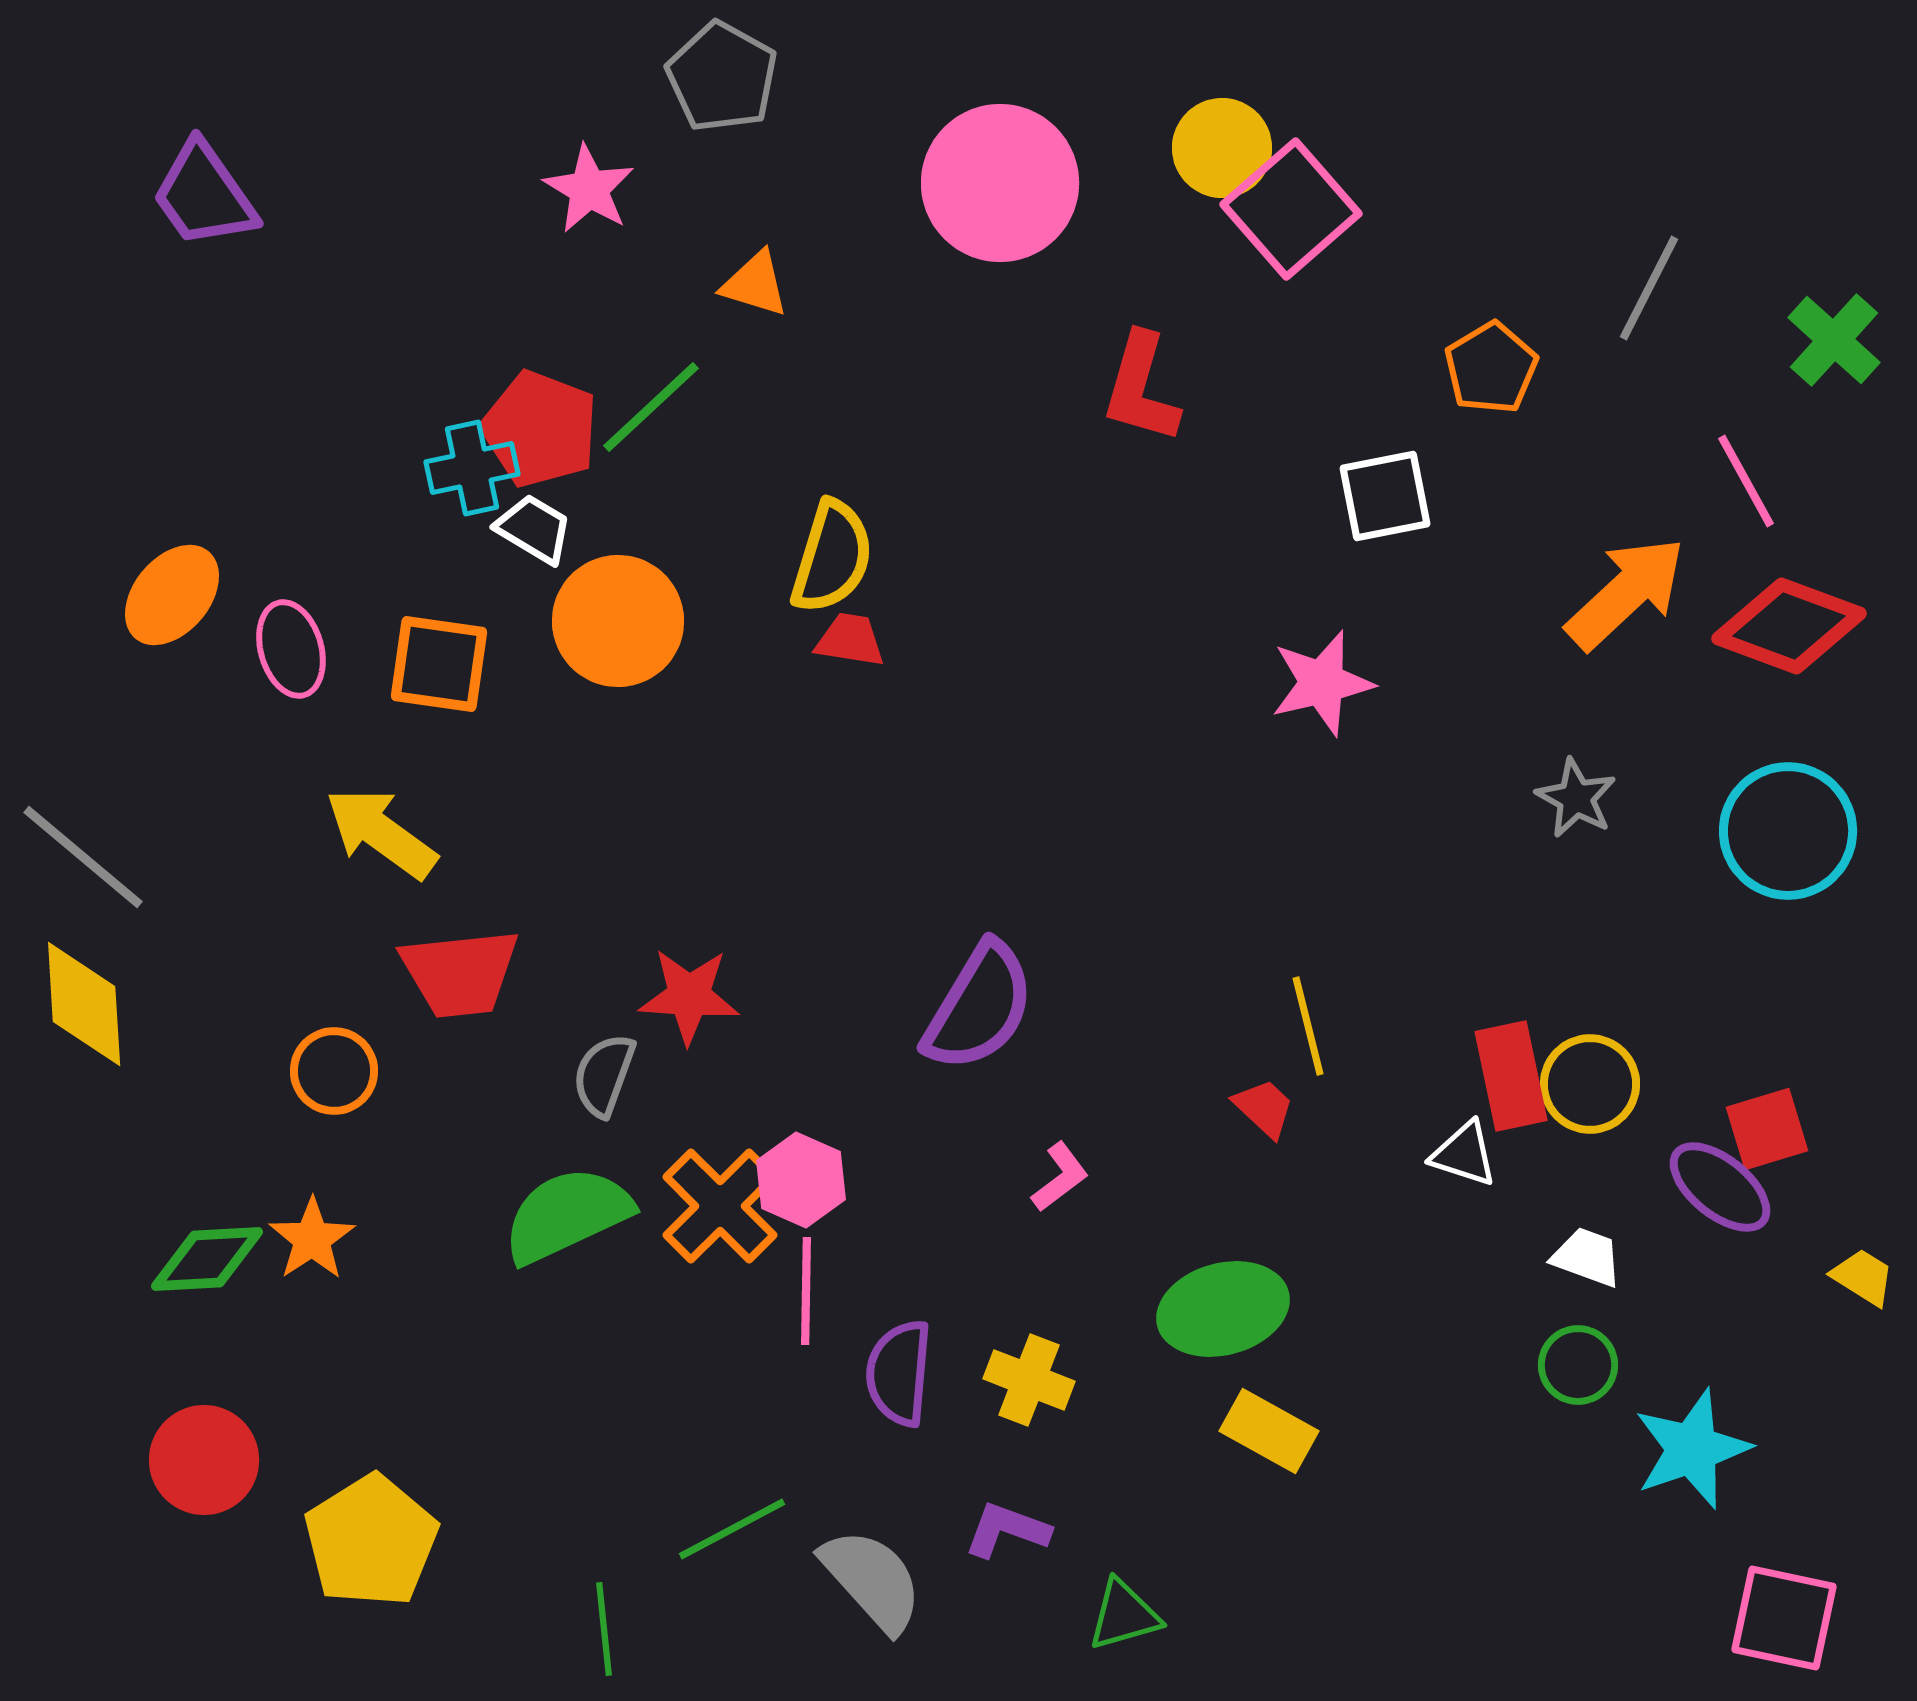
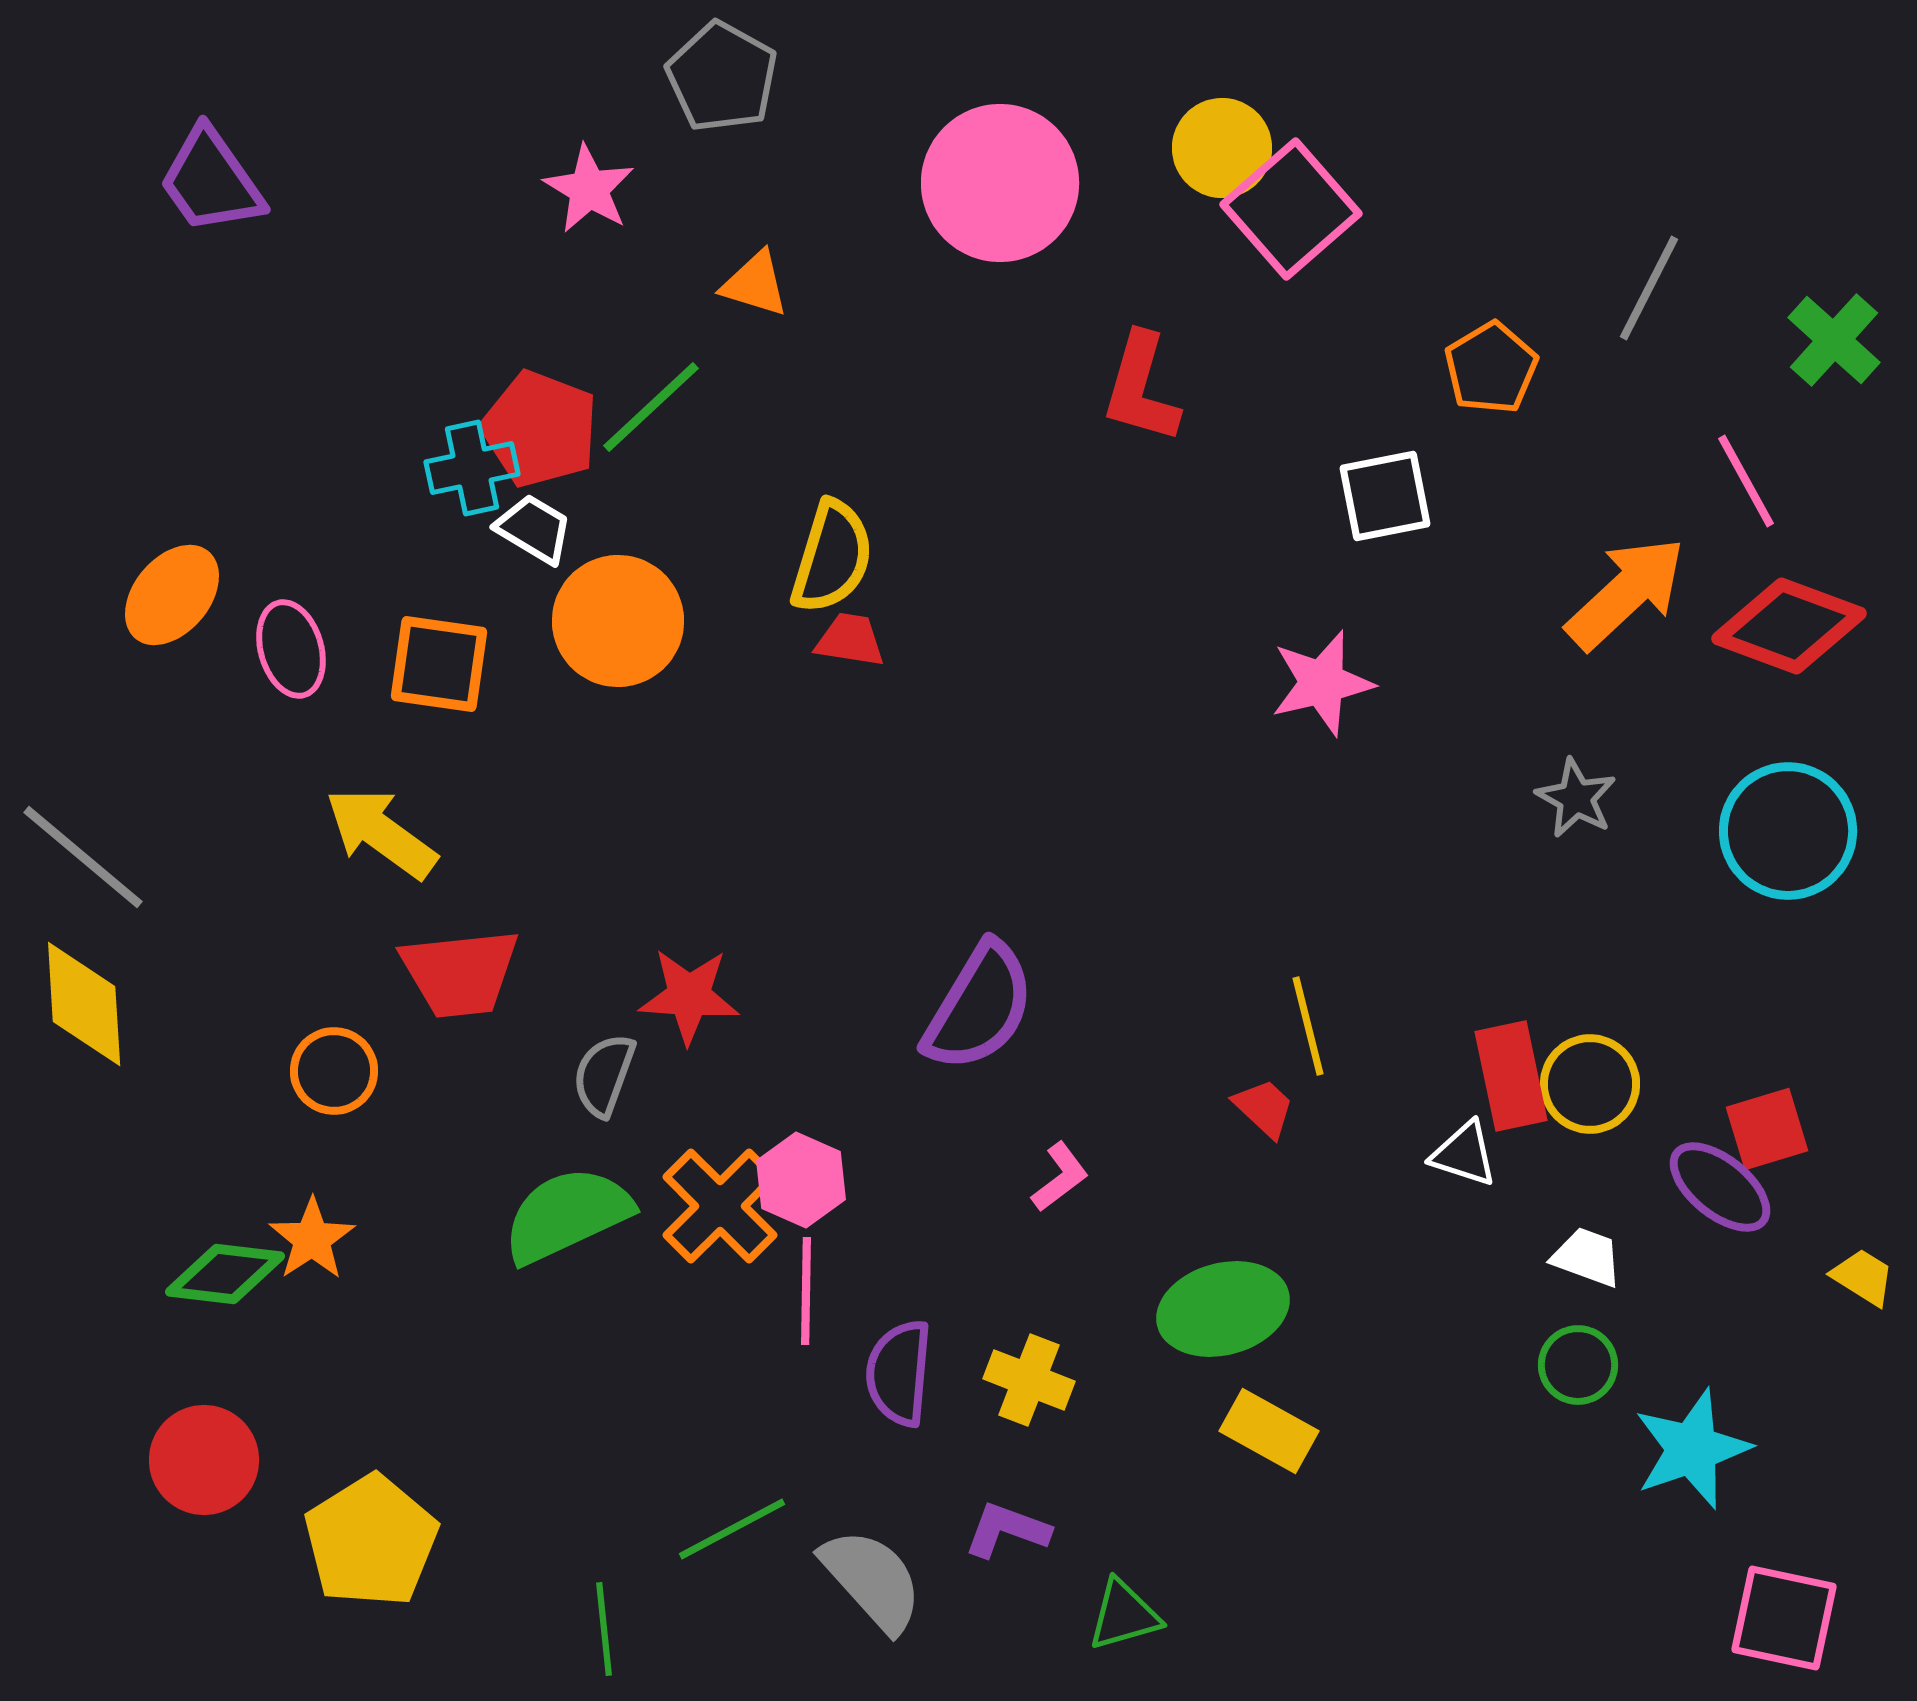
purple trapezoid at (204, 195): moved 7 px right, 14 px up
green diamond at (207, 1259): moved 18 px right, 15 px down; rotated 10 degrees clockwise
